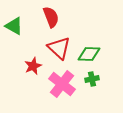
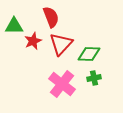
green triangle: rotated 30 degrees counterclockwise
red triangle: moved 2 px right, 4 px up; rotated 30 degrees clockwise
red star: moved 25 px up
green cross: moved 2 px right, 1 px up
